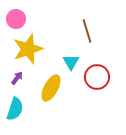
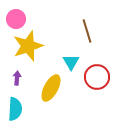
yellow star: moved 3 px up
purple arrow: rotated 32 degrees counterclockwise
cyan semicircle: rotated 15 degrees counterclockwise
